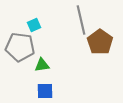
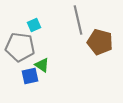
gray line: moved 3 px left
brown pentagon: rotated 20 degrees counterclockwise
green triangle: rotated 42 degrees clockwise
blue square: moved 15 px left, 15 px up; rotated 12 degrees counterclockwise
